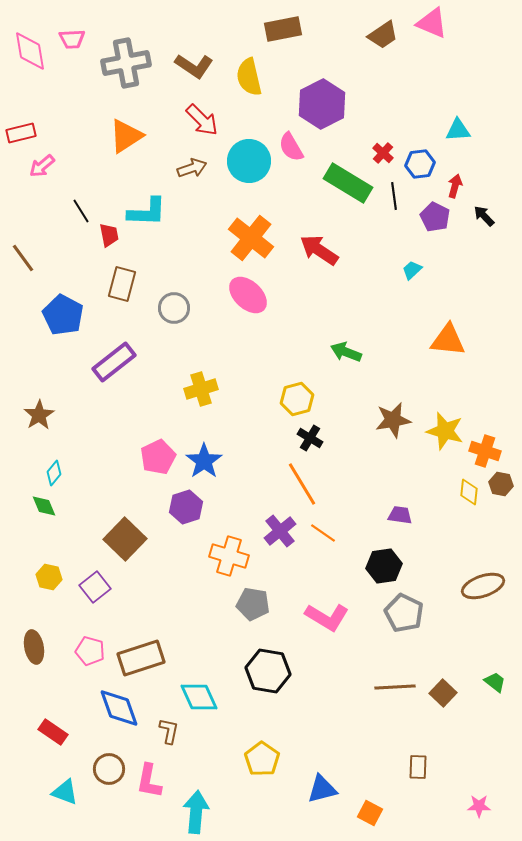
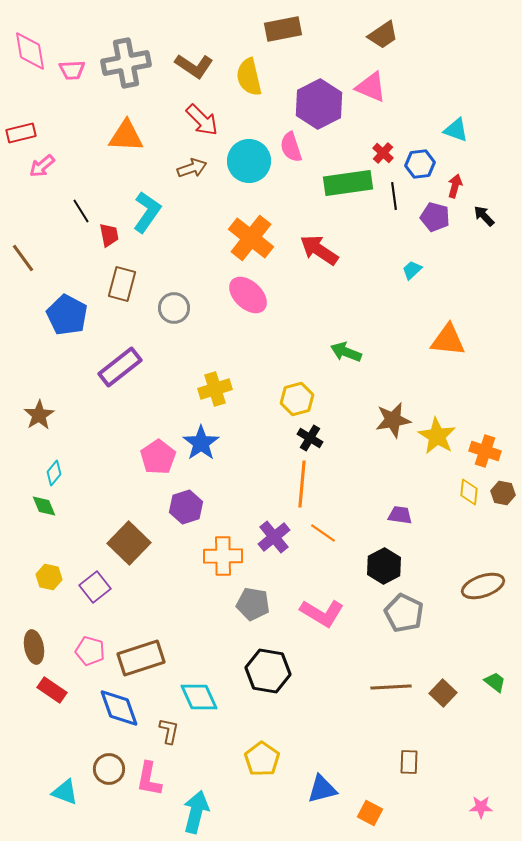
pink triangle at (432, 23): moved 61 px left, 64 px down
pink trapezoid at (72, 39): moved 31 px down
purple hexagon at (322, 104): moved 3 px left
cyan triangle at (458, 130): moved 2 px left; rotated 24 degrees clockwise
orange triangle at (126, 136): rotated 36 degrees clockwise
pink semicircle at (291, 147): rotated 12 degrees clockwise
green rectangle at (348, 183): rotated 39 degrees counterclockwise
cyan L-shape at (147, 212): rotated 57 degrees counterclockwise
purple pentagon at (435, 217): rotated 12 degrees counterclockwise
blue pentagon at (63, 315): moved 4 px right
purple rectangle at (114, 362): moved 6 px right, 5 px down
yellow cross at (201, 389): moved 14 px right
yellow star at (445, 431): moved 8 px left, 5 px down; rotated 15 degrees clockwise
pink pentagon at (158, 457): rotated 8 degrees counterclockwise
blue star at (204, 461): moved 3 px left, 18 px up
orange line at (302, 484): rotated 36 degrees clockwise
brown hexagon at (501, 484): moved 2 px right, 9 px down
purple cross at (280, 531): moved 6 px left, 6 px down
brown square at (125, 539): moved 4 px right, 4 px down
orange cross at (229, 556): moved 6 px left; rotated 18 degrees counterclockwise
black hexagon at (384, 566): rotated 20 degrees counterclockwise
pink L-shape at (327, 617): moved 5 px left, 4 px up
brown line at (395, 687): moved 4 px left
red rectangle at (53, 732): moved 1 px left, 42 px up
brown rectangle at (418, 767): moved 9 px left, 5 px up
pink L-shape at (149, 781): moved 2 px up
pink star at (479, 806): moved 2 px right, 1 px down
cyan arrow at (196, 812): rotated 9 degrees clockwise
